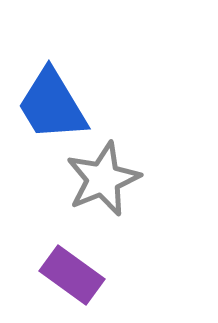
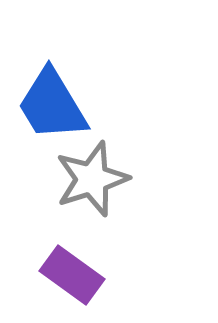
gray star: moved 11 px left; rotated 4 degrees clockwise
